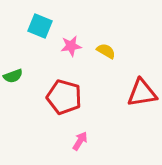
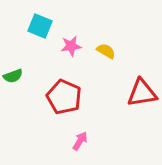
red pentagon: rotated 8 degrees clockwise
